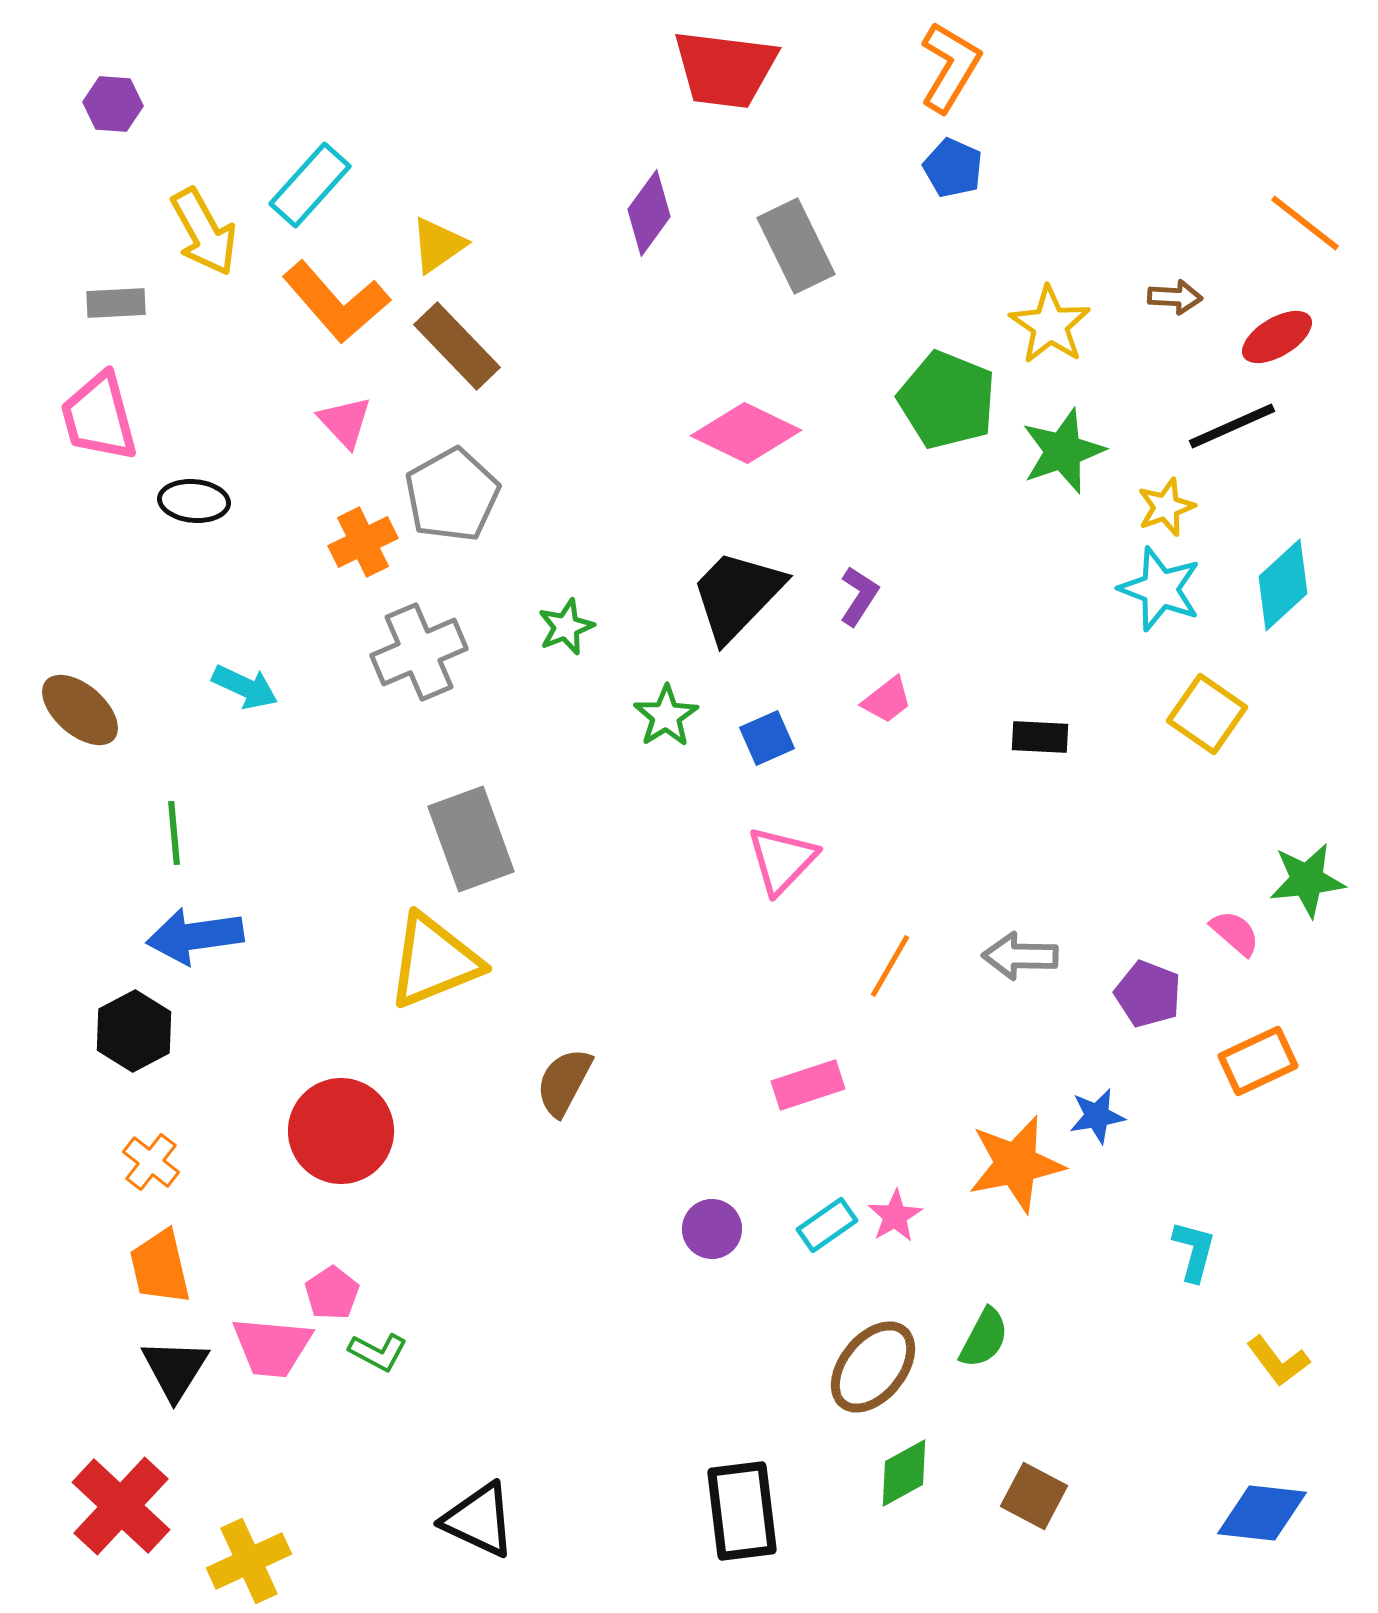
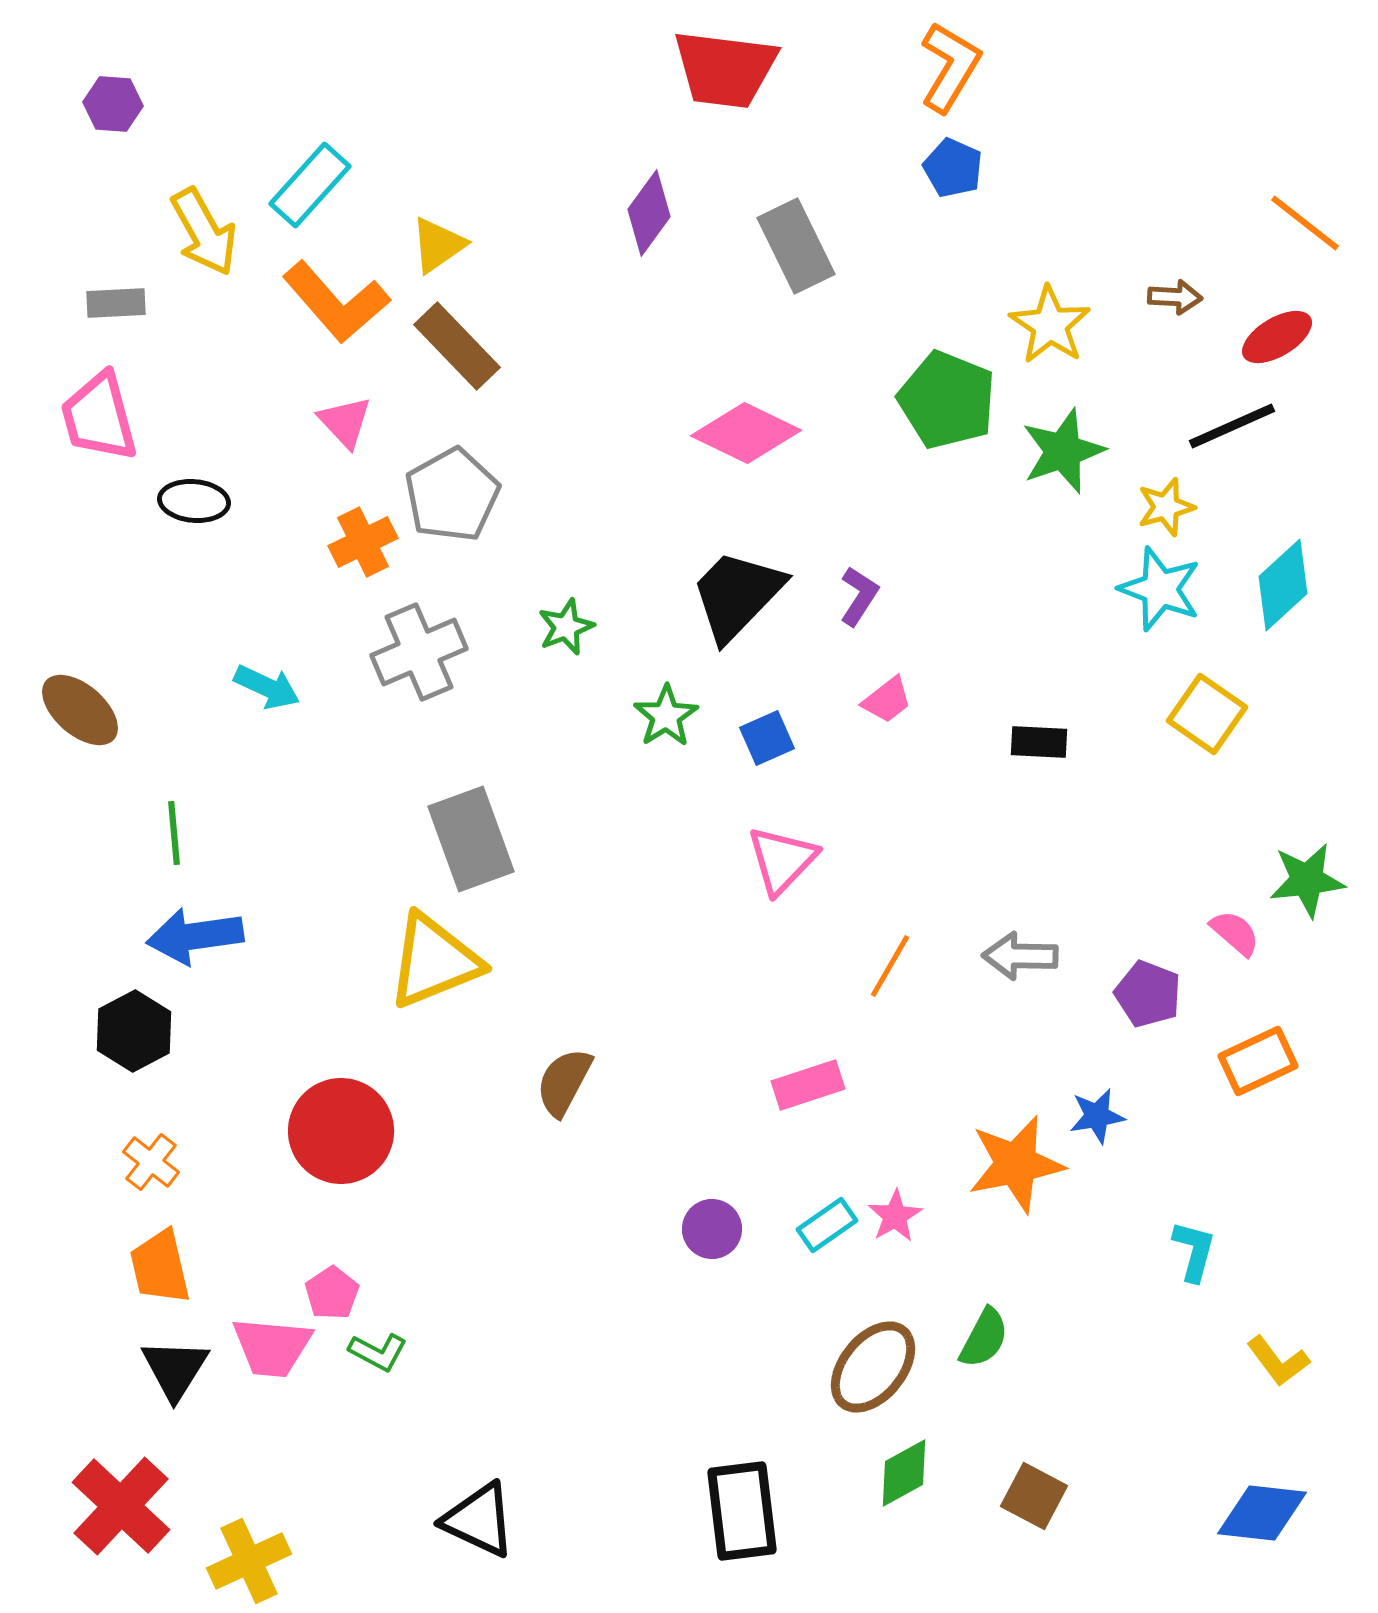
yellow star at (1166, 507): rotated 4 degrees clockwise
cyan arrow at (245, 687): moved 22 px right
black rectangle at (1040, 737): moved 1 px left, 5 px down
